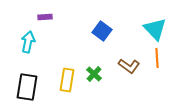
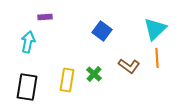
cyan triangle: rotated 30 degrees clockwise
